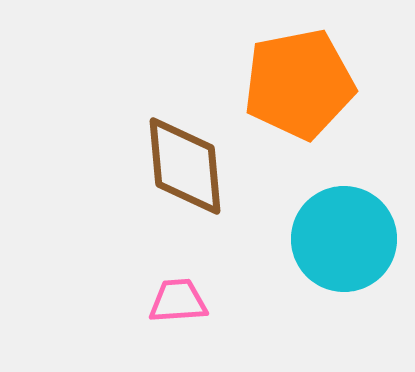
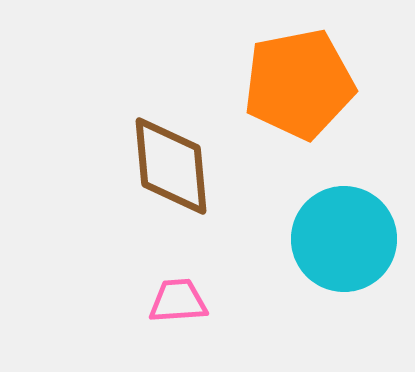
brown diamond: moved 14 px left
